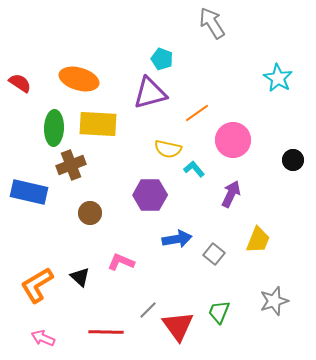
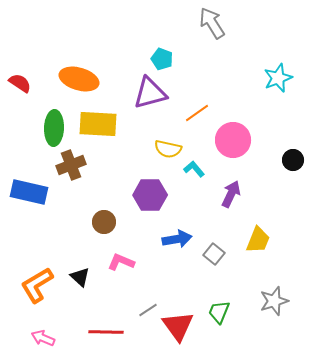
cyan star: rotated 20 degrees clockwise
brown circle: moved 14 px right, 9 px down
gray line: rotated 12 degrees clockwise
